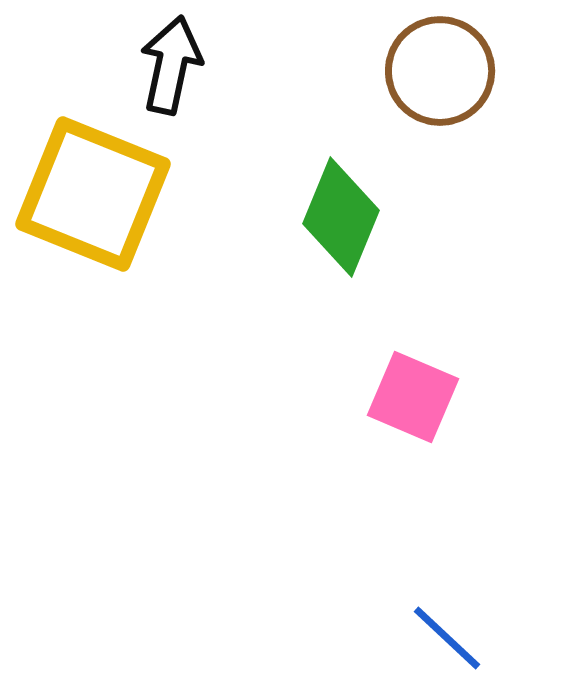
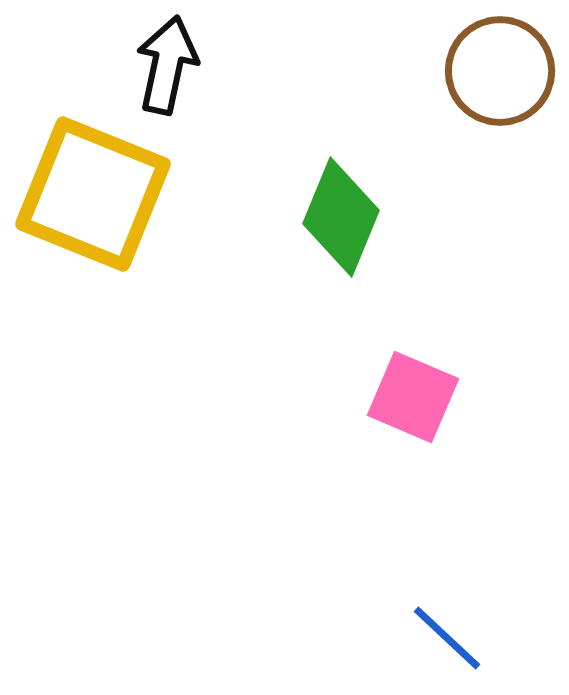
black arrow: moved 4 px left
brown circle: moved 60 px right
